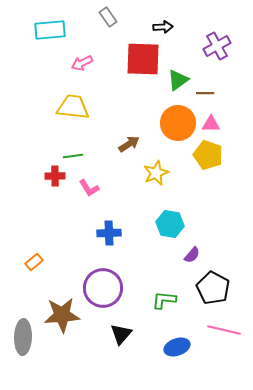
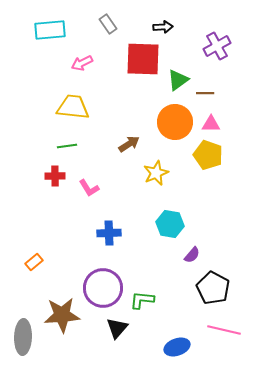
gray rectangle: moved 7 px down
orange circle: moved 3 px left, 1 px up
green line: moved 6 px left, 10 px up
green L-shape: moved 22 px left
black triangle: moved 4 px left, 6 px up
